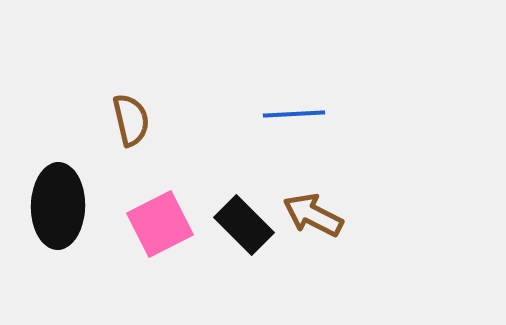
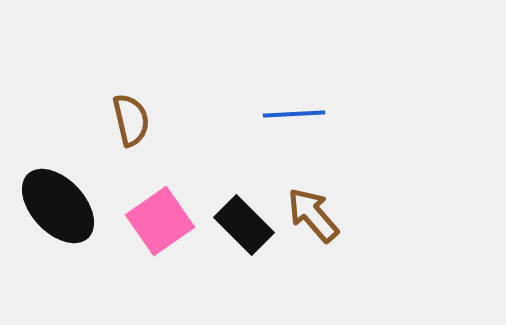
black ellipse: rotated 44 degrees counterclockwise
brown arrow: rotated 22 degrees clockwise
pink square: moved 3 px up; rotated 8 degrees counterclockwise
